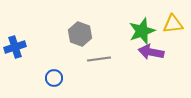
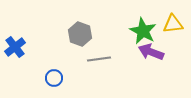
green star: moved 1 px right; rotated 24 degrees counterclockwise
blue cross: rotated 20 degrees counterclockwise
purple arrow: rotated 10 degrees clockwise
